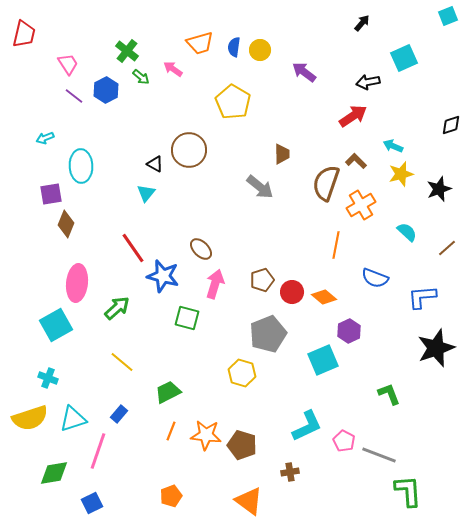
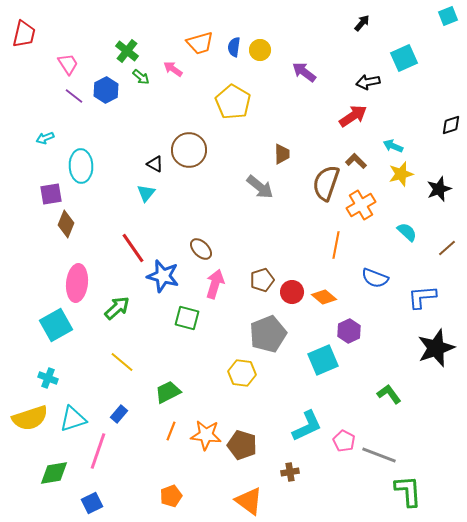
yellow hexagon at (242, 373): rotated 8 degrees counterclockwise
green L-shape at (389, 394): rotated 15 degrees counterclockwise
